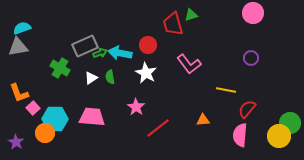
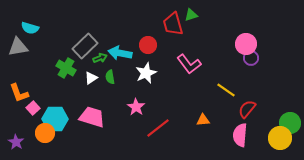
pink circle: moved 7 px left, 31 px down
cyan semicircle: moved 8 px right; rotated 144 degrees counterclockwise
gray rectangle: rotated 20 degrees counterclockwise
green arrow: moved 5 px down
green cross: moved 6 px right
white star: rotated 20 degrees clockwise
yellow line: rotated 24 degrees clockwise
pink trapezoid: rotated 12 degrees clockwise
yellow circle: moved 1 px right, 2 px down
